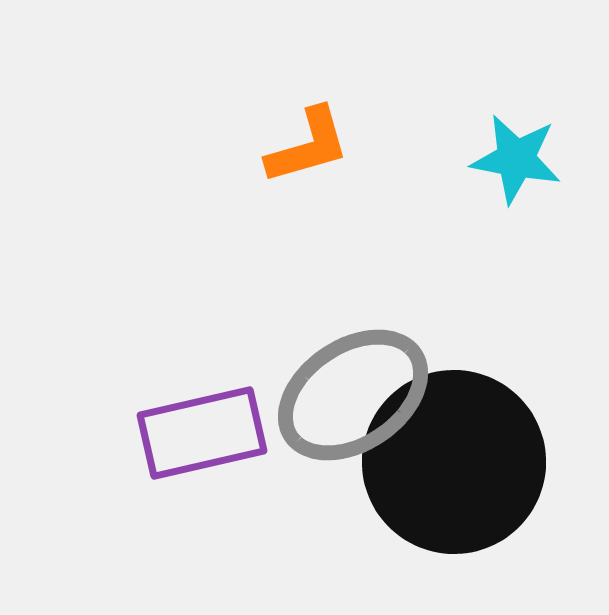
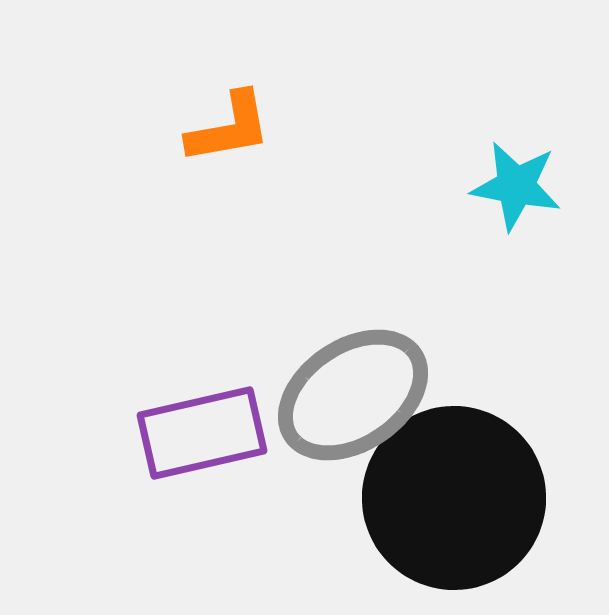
orange L-shape: moved 79 px left, 18 px up; rotated 6 degrees clockwise
cyan star: moved 27 px down
black circle: moved 36 px down
